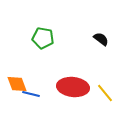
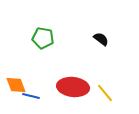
orange diamond: moved 1 px left, 1 px down
blue line: moved 2 px down
